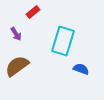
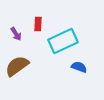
red rectangle: moved 5 px right, 12 px down; rotated 48 degrees counterclockwise
cyan rectangle: rotated 48 degrees clockwise
blue semicircle: moved 2 px left, 2 px up
